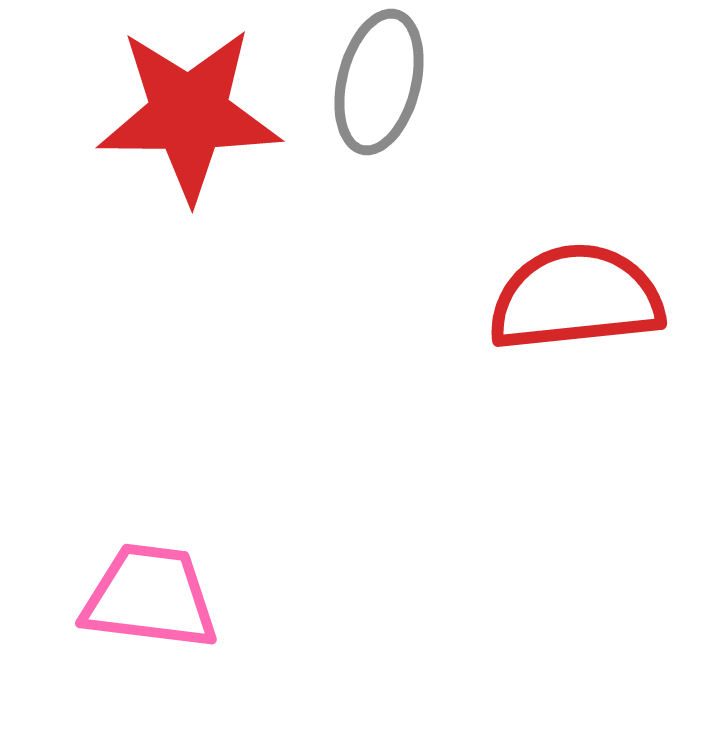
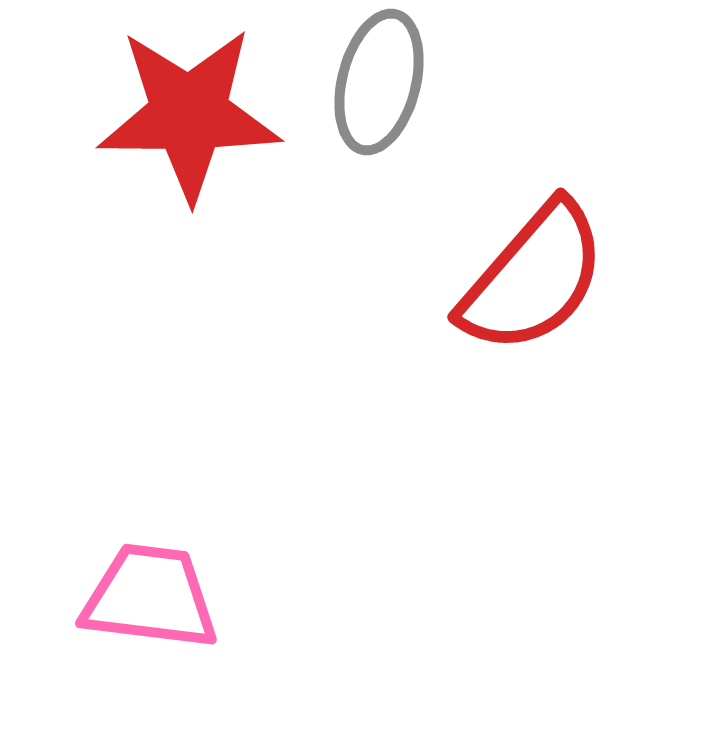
red semicircle: moved 43 px left, 20 px up; rotated 137 degrees clockwise
